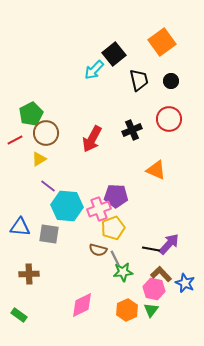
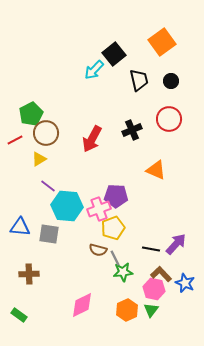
purple arrow: moved 7 px right
